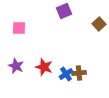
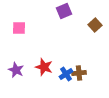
brown square: moved 4 px left, 1 px down
purple star: moved 4 px down
